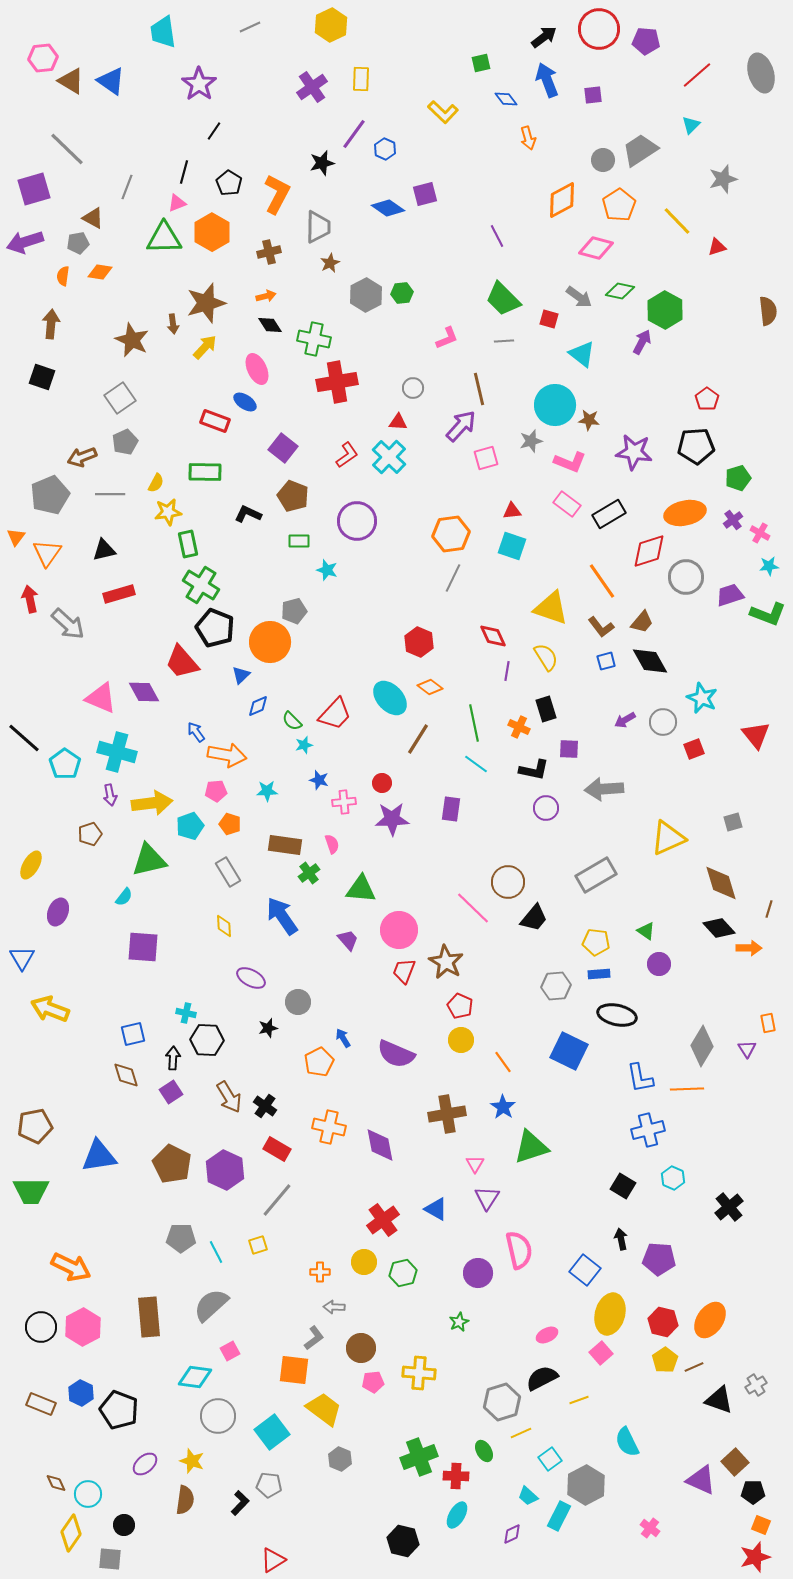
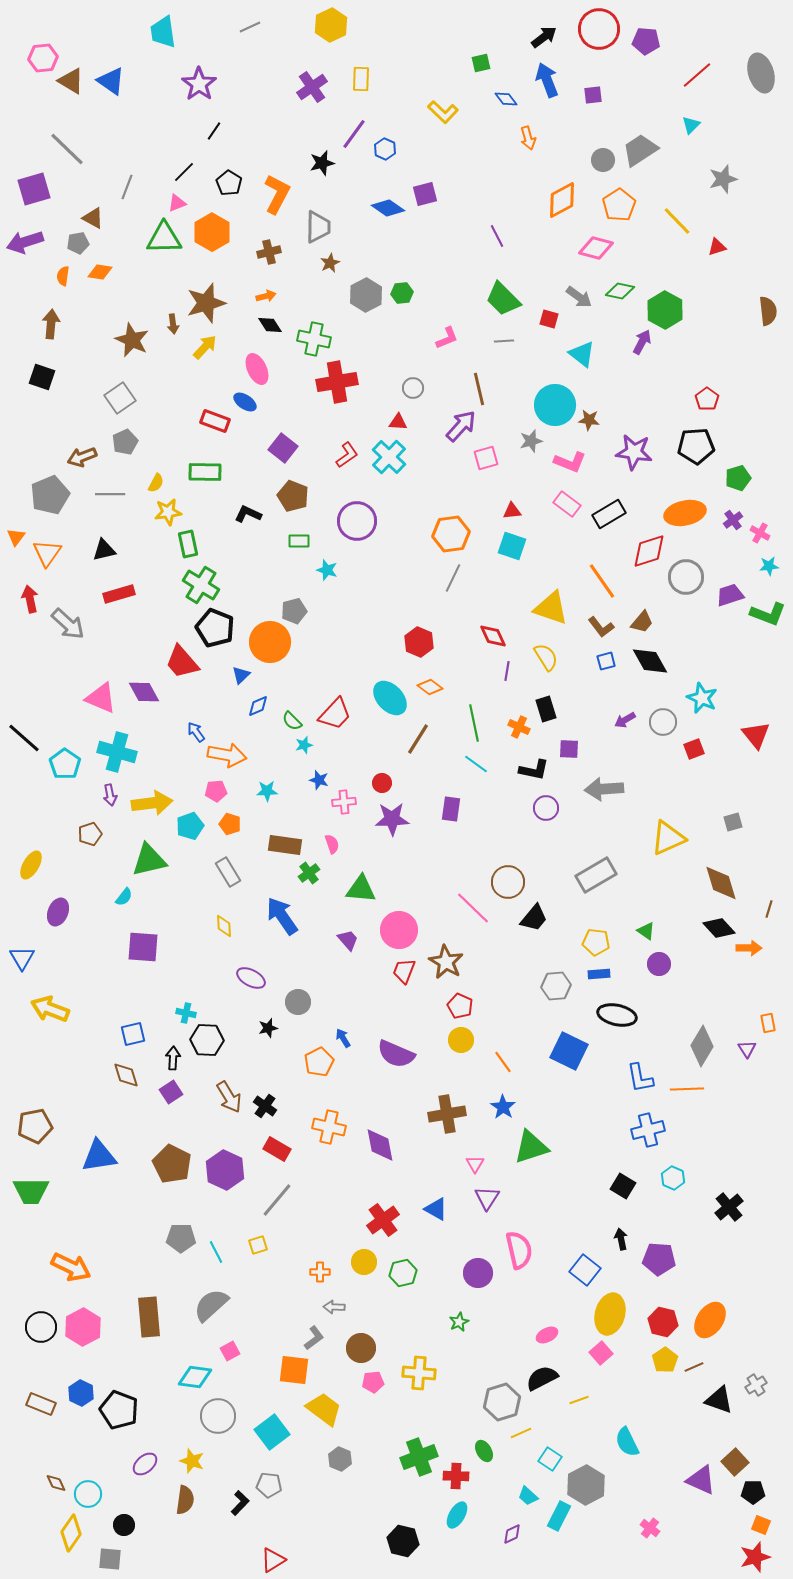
black line at (184, 172): rotated 30 degrees clockwise
cyan square at (550, 1459): rotated 20 degrees counterclockwise
